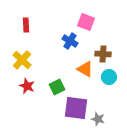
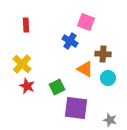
yellow cross: moved 4 px down
cyan circle: moved 1 px left, 1 px down
gray star: moved 12 px right, 1 px down
